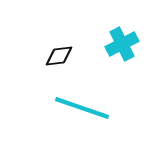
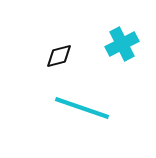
black diamond: rotated 8 degrees counterclockwise
